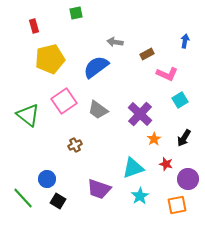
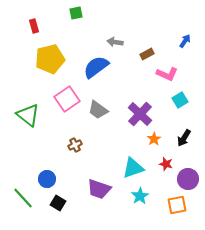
blue arrow: rotated 24 degrees clockwise
pink square: moved 3 px right, 2 px up
black square: moved 2 px down
